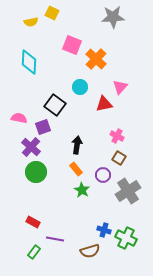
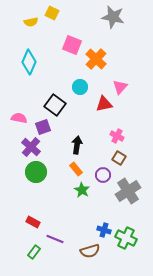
gray star: rotated 15 degrees clockwise
cyan diamond: rotated 20 degrees clockwise
purple line: rotated 12 degrees clockwise
